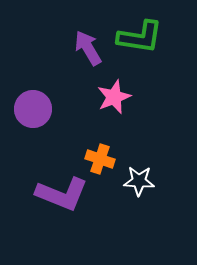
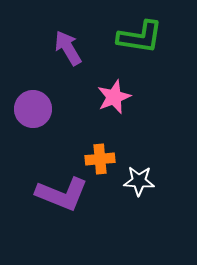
purple arrow: moved 20 px left
orange cross: rotated 24 degrees counterclockwise
